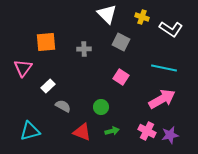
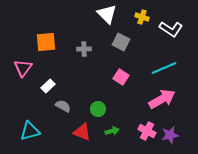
cyan line: rotated 35 degrees counterclockwise
green circle: moved 3 px left, 2 px down
